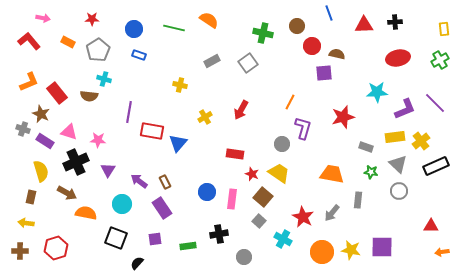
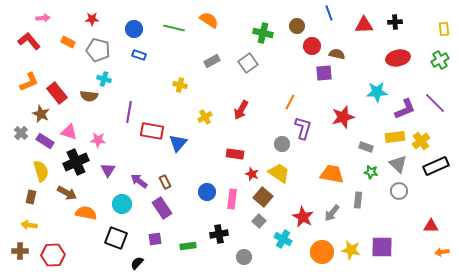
pink arrow at (43, 18): rotated 16 degrees counterclockwise
gray pentagon at (98, 50): rotated 25 degrees counterclockwise
gray cross at (23, 129): moved 2 px left, 4 px down; rotated 24 degrees clockwise
yellow arrow at (26, 223): moved 3 px right, 2 px down
red hexagon at (56, 248): moved 3 px left, 7 px down; rotated 15 degrees clockwise
